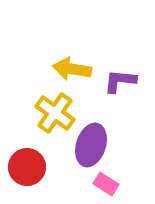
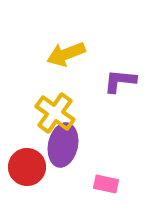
yellow arrow: moved 6 px left, 15 px up; rotated 30 degrees counterclockwise
purple ellipse: moved 28 px left; rotated 6 degrees counterclockwise
pink rectangle: rotated 20 degrees counterclockwise
